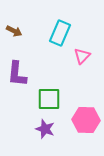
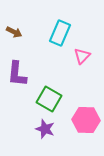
brown arrow: moved 1 px down
green square: rotated 30 degrees clockwise
